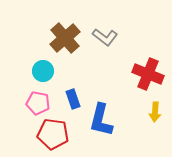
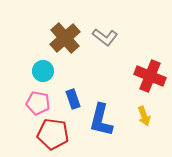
red cross: moved 2 px right, 2 px down
yellow arrow: moved 11 px left, 4 px down; rotated 24 degrees counterclockwise
